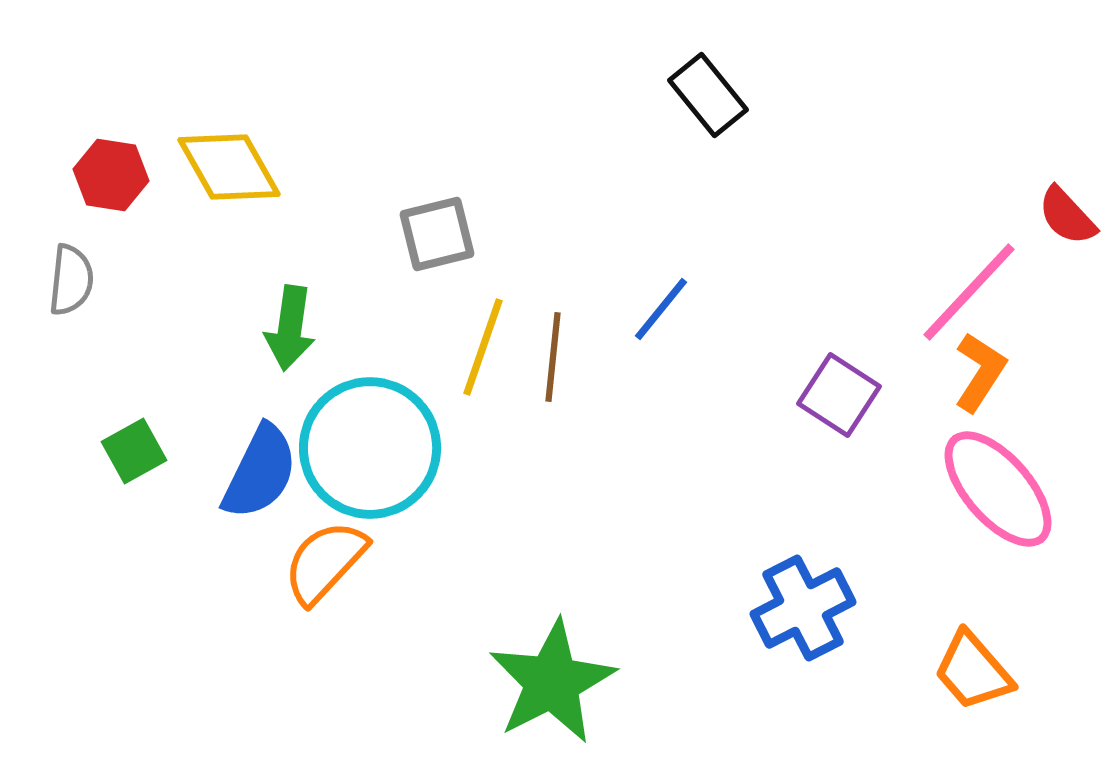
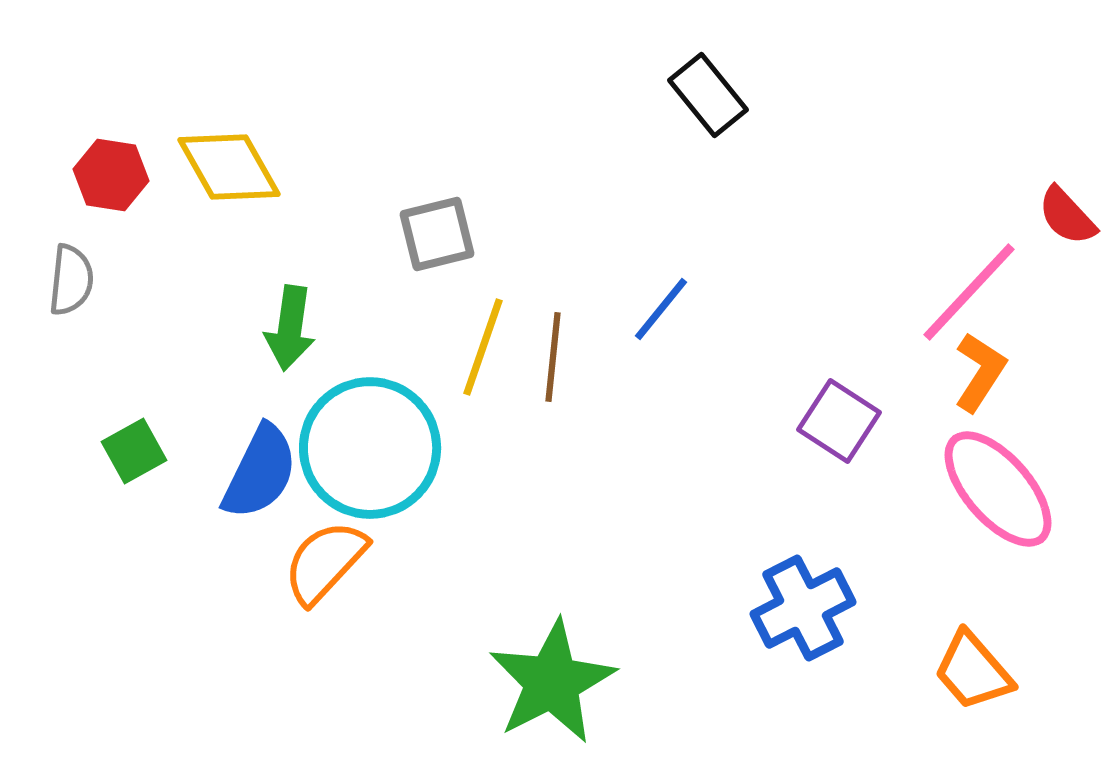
purple square: moved 26 px down
